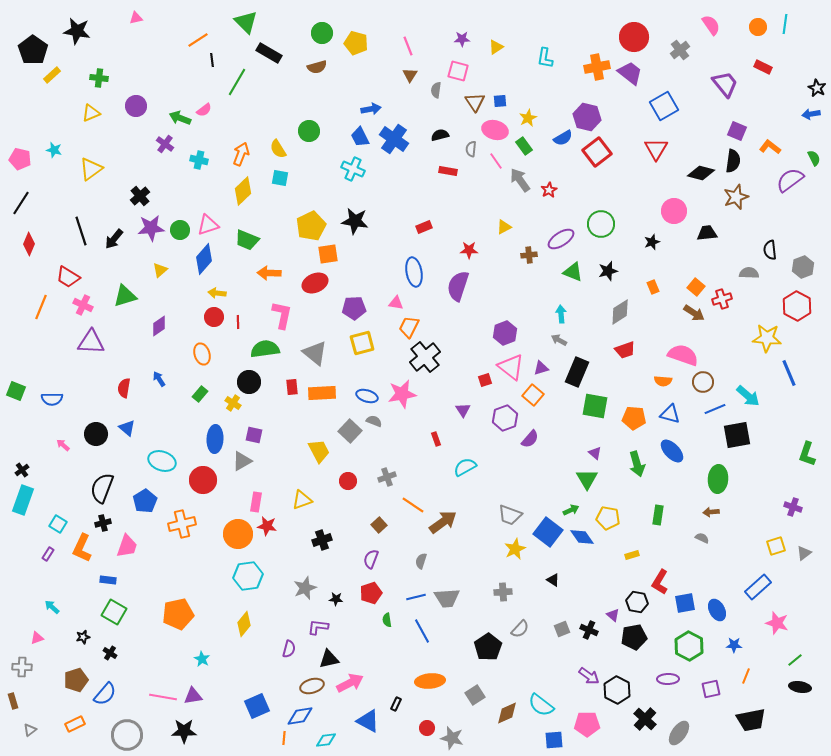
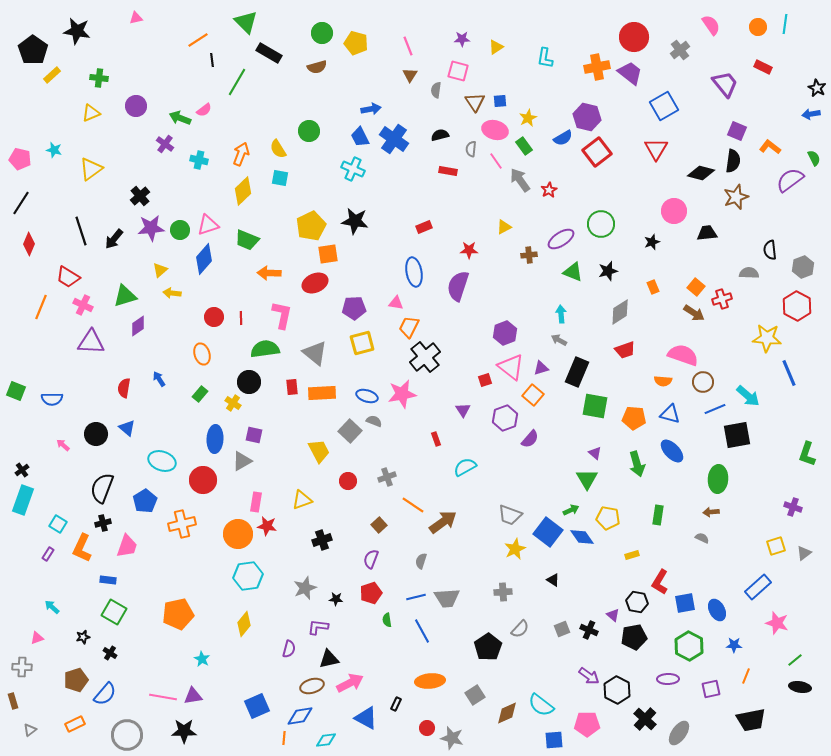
yellow arrow at (217, 293): moved 45 px left
red line at (238, 322): moved 3 px right, 4 px up
purple diamond at (159, 326): moved 21 px left
blue triangle at (368, 721): moved 2 px left, 3 px up
